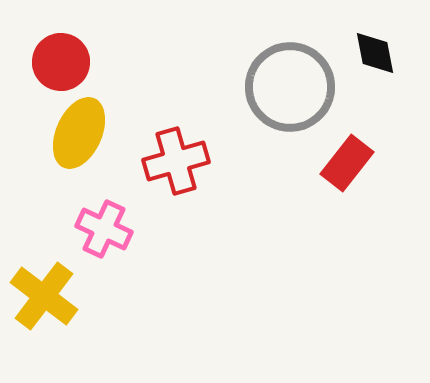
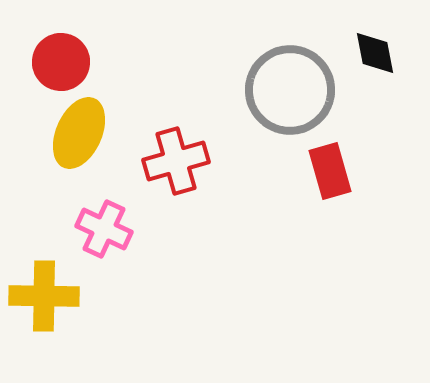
gray circle: moved 3 px down
red rectangle: moved 17 px left, 8 px down; rotated 54 degrees counterclockwise
yellow cross: rotated 36 degrees counterclockwise
